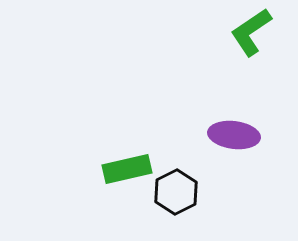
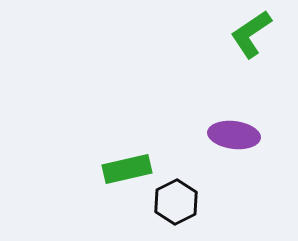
green L-shape: moved 2 px down
black hexagon: moved 10 px down
